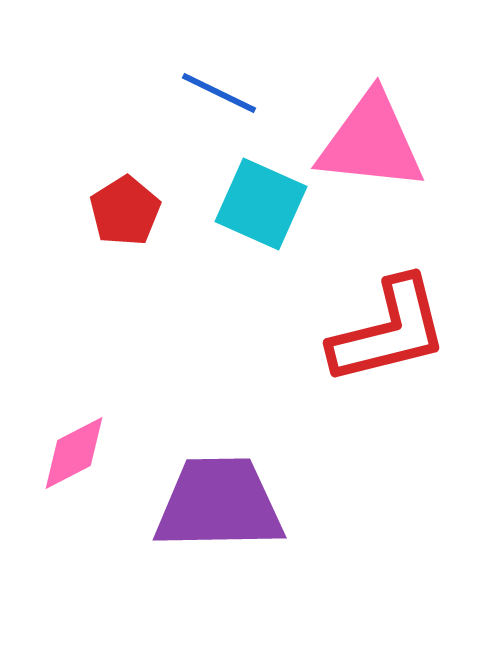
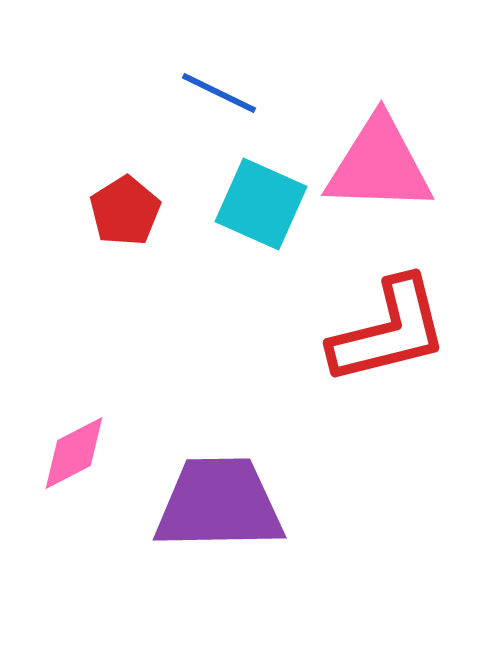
pink triangle: moved 8 px right, 23 px down; rotated 4 degrees counterclockwise
